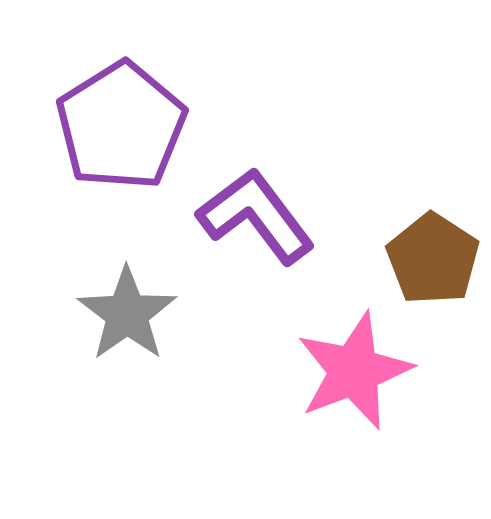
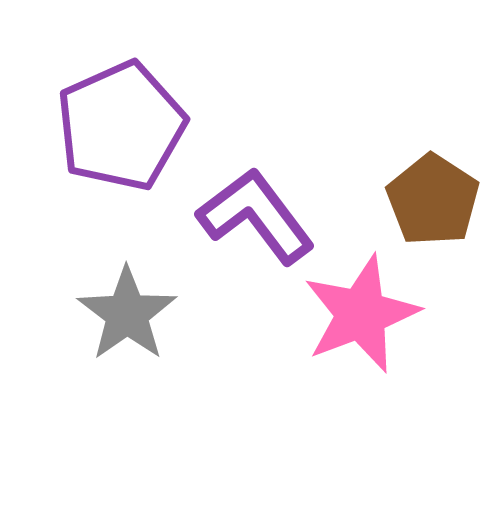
purple pentagon: rotated 8 degrees clockwise
brown pentagon: moved 59 px up
pink star: moved 7 px right, 57 px up
